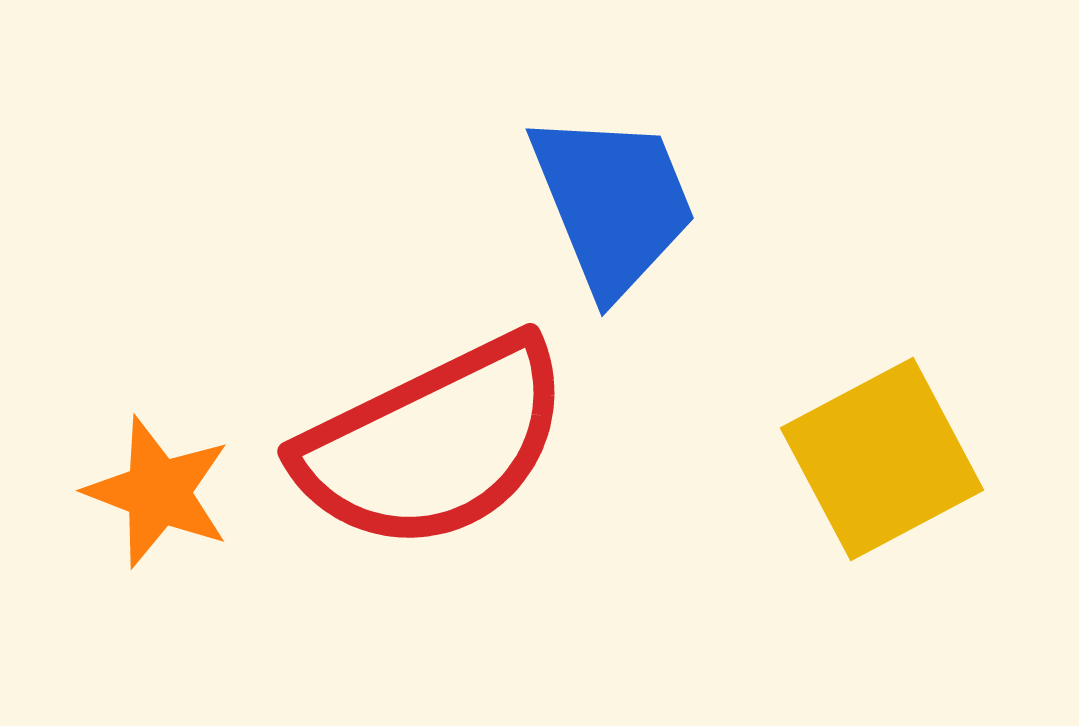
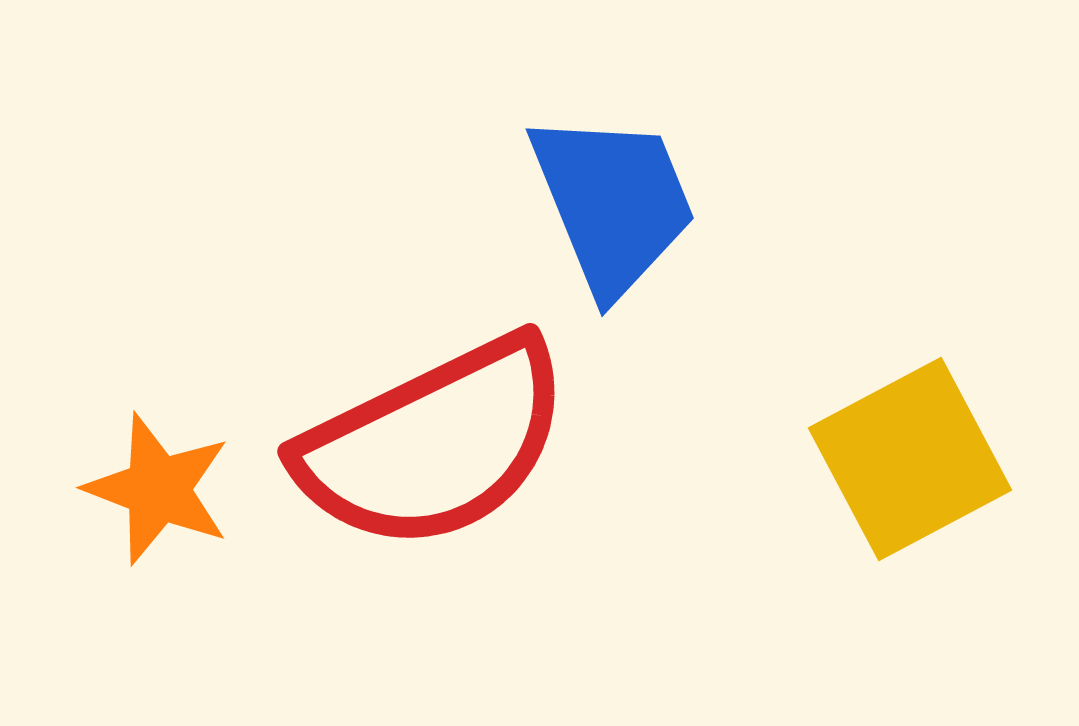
yellow square: moved 28 px right
orange star: moved 3 px up
